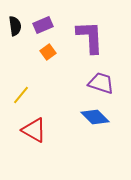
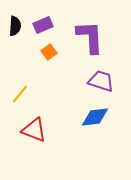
black semicircle: rotated 12 degrees clockwise
orange square: moved 1 px right
purple trapezoid: moved 2 px up
yellow line: moved 1 px left, 1 px up
blue diamond: rotated 52 degrees counterclockwise
red triangle: rotated 8 degrees counterclockwise
